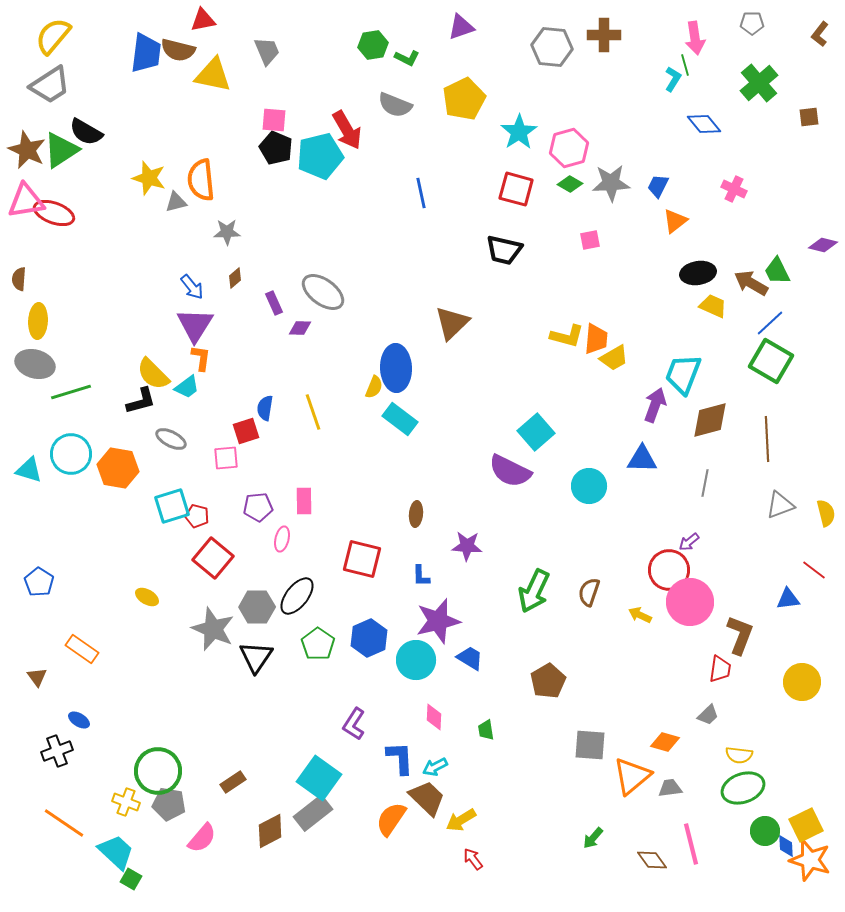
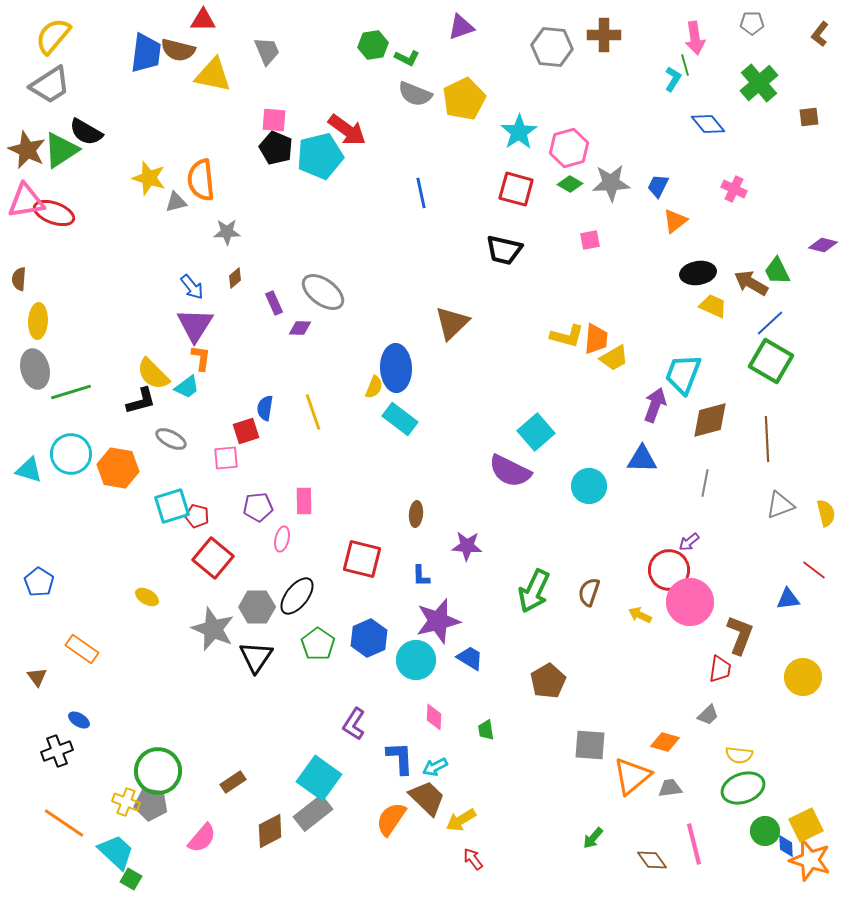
red triangle at (203, 20): rotated 12 degrees clockwise
gray semicircle at (395, 105): moved 20 px right, 11 px up
blue diamond at (704, 124): moved 4 px right
red arrow at (347, 130): rotated 24 degrees counterclockwise
gray ellipse at (35, 364): moved 5 px down; rotated 60 degrees clockwise
yellow circle at (802, 682): moved 1 px right, 5 px up
gray pentagon at (169, 804): moved 18 px left
pink line at (691, 844): moved 3 px right
